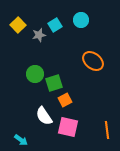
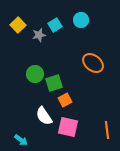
orange ellipse: moved 2 px down
